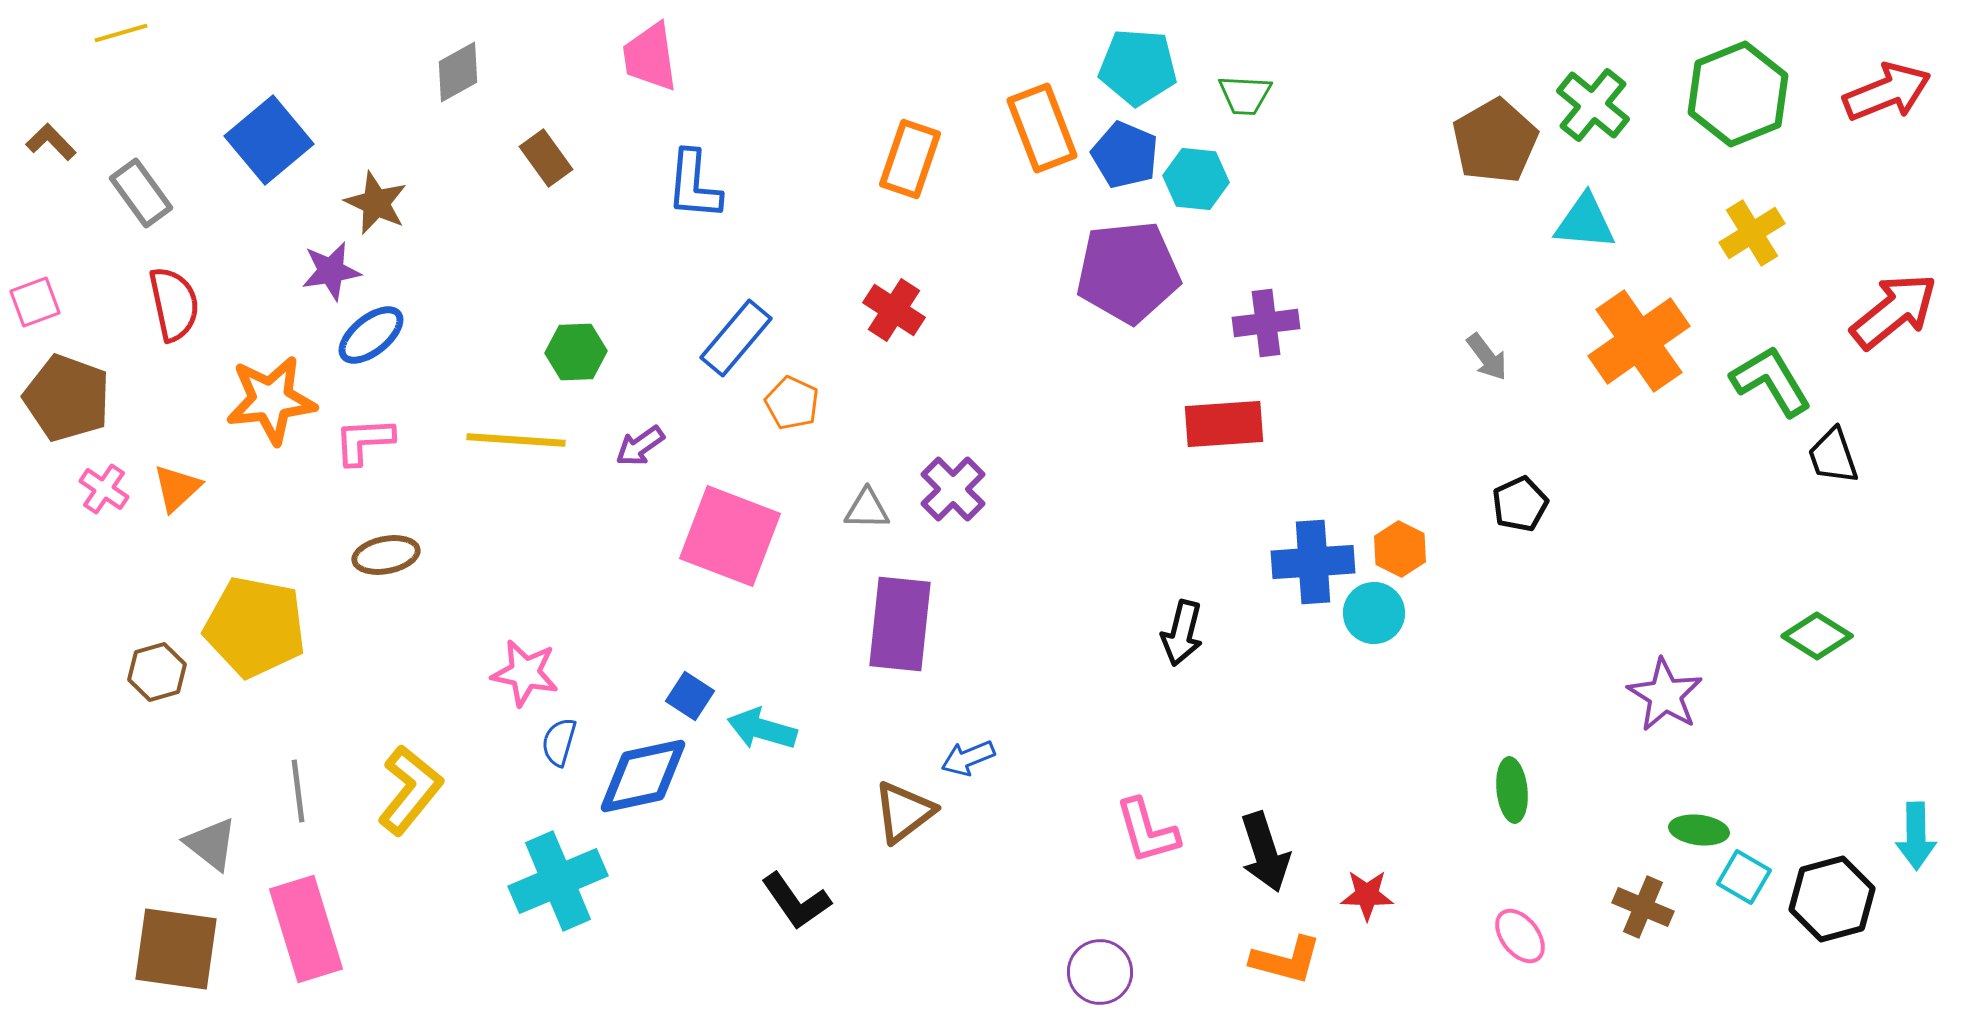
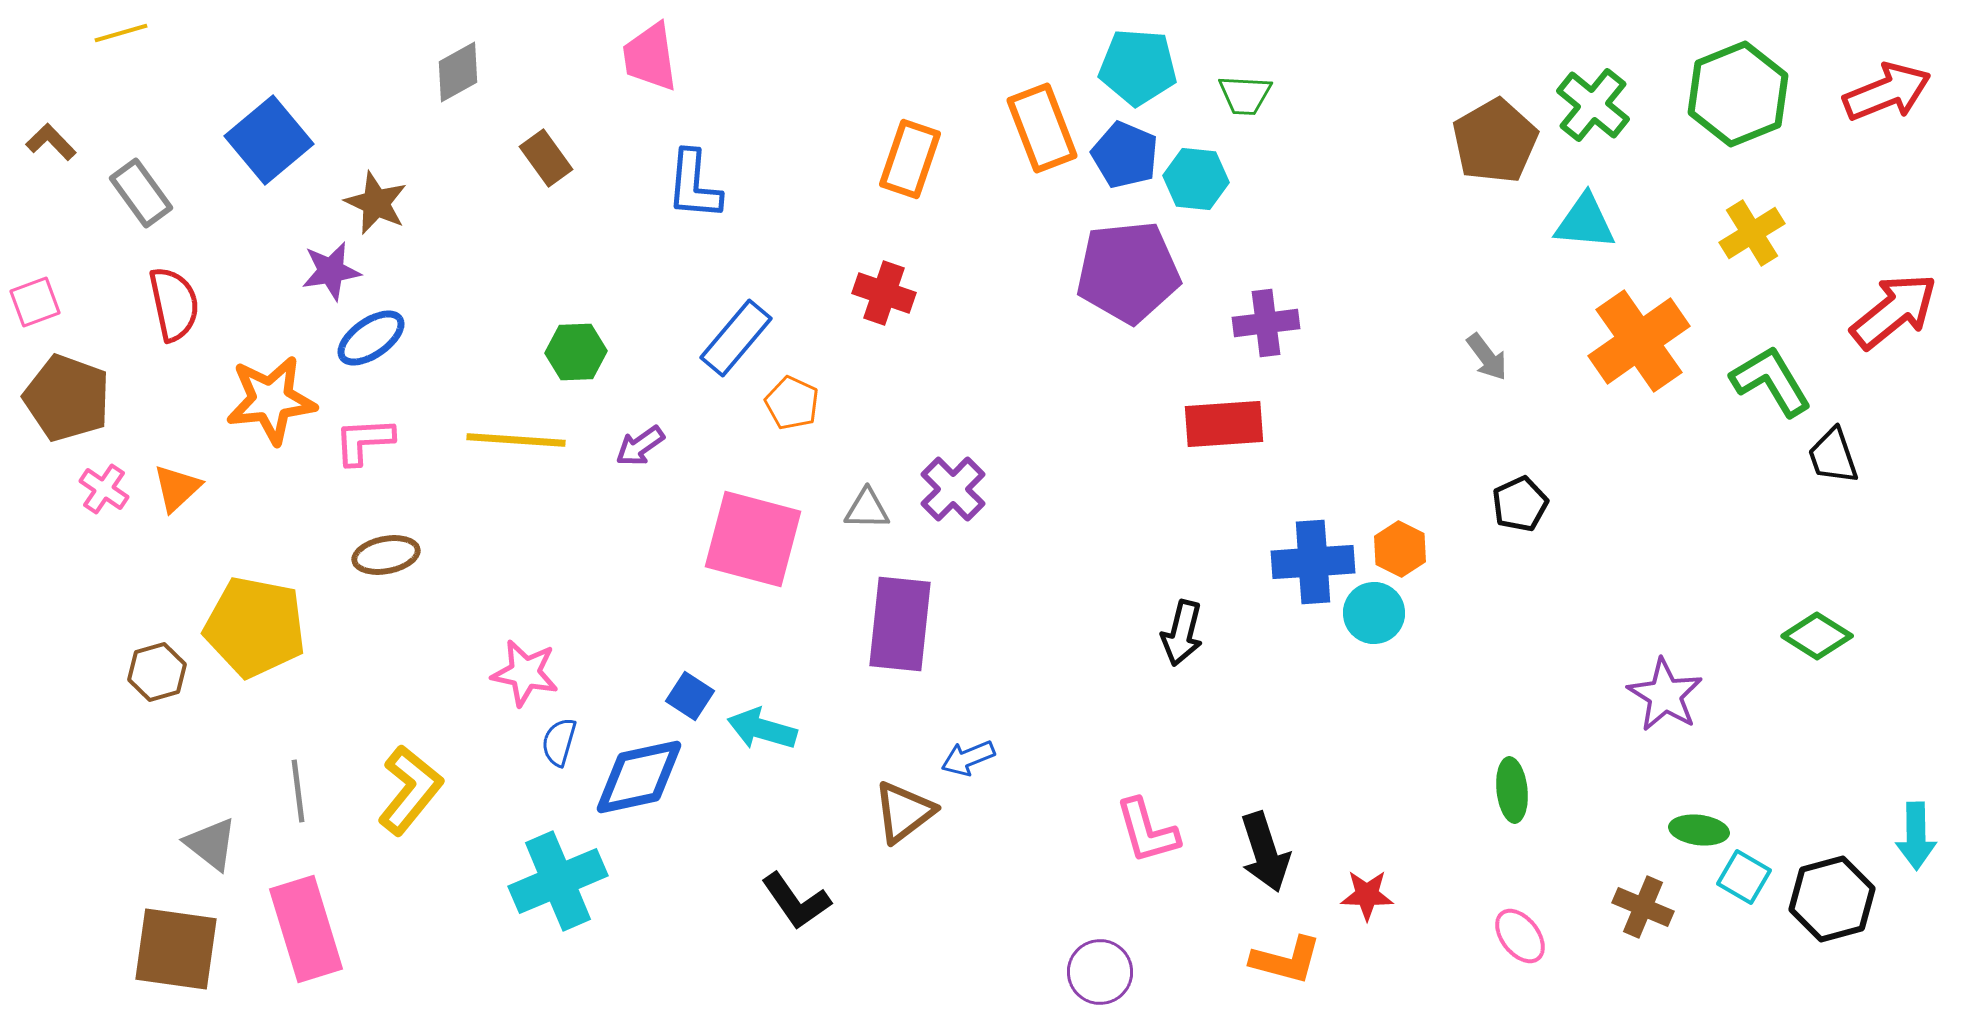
red cross at (894, 310): moved 10 px left, 17 px up; rotated 14 degrees counterclockwise
blue ellipse at (371, 335): moved 3 px down; rotated 4 degrees clockwise
pink square at (730, 536): moved 23 px right, 3 px down; rotated 6 degrees counterclockwise
blue diamond at (643, 776): moved 4 px left, 1 px down
